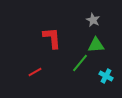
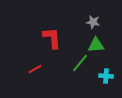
gray star: moved 2 px down; rotated 16 degrees counterclockwise
red line: moved 3 px up
cyan cross: rotated 24 degrees counterclockwise
